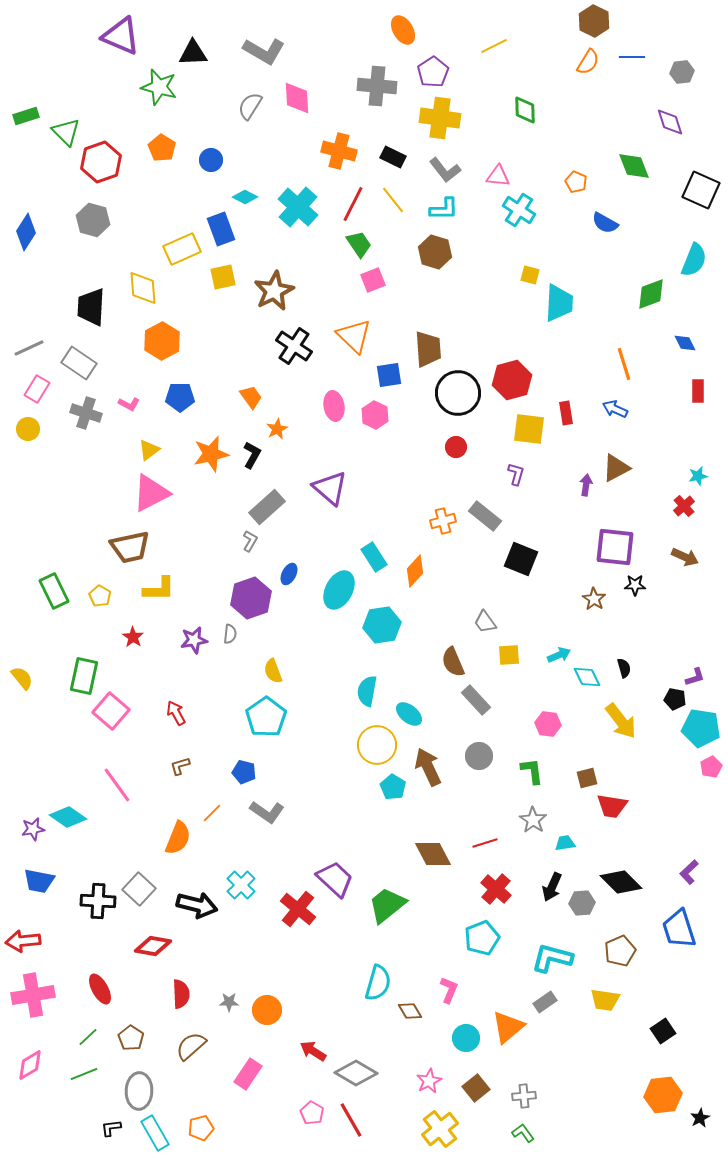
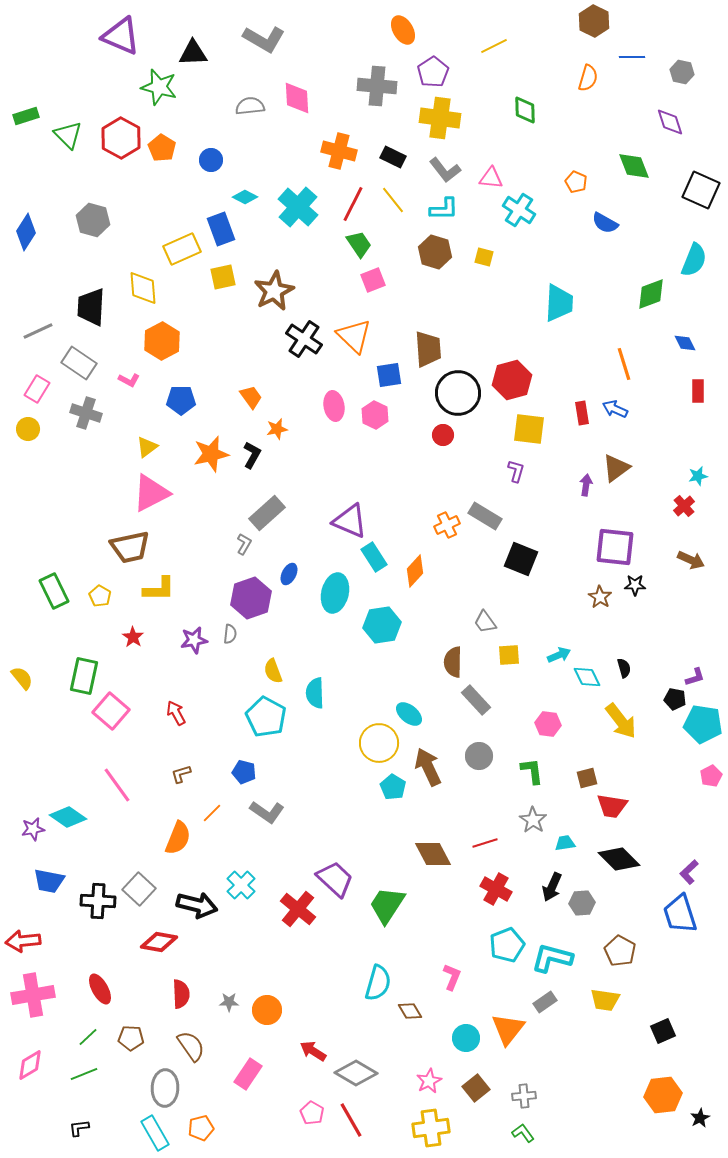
gray L-shape at (264, 51): moved 12 px up
orange semicircle at (588, 62): moved 16 px down; rotated 16 degrees counterclockwise
gray hexagon at (682, 72): rotated 20 degrees clockwise
gray semicircle at (250, 106): rotated 52 degrees clockwise
green triangle at (66, 132): moved 2 px right, 3 px down
red hexagon at (101, 162): moved 20 px right, 24 px up; rotated 12 degrees counterclockwise
pink triangle at (498, 176): moved 7 px left, 2 px down
yellow square at (530, 275): moved 46 px left, 18 px up
black cross at (294, 346): moved 10 px right, 7 px up
gray line at (29, 348): moved 9 px right, 17 px up
blue pentagon at (180, 397): moved 1 px right, 3 px down
pink L-shape at (129, 404): moved 24 px up
red rectangle at (566, 413): moved 16 px right
orange star at (277, 429): rotated 15 degrees clockwise
red circle at (456, 447): moved 13 px left, 12 px up
yellow triangle at (149, 450): moved 2 px left, 3 px up
brown triangle at (616, 468): rotated 8 degrees counterclockwise
purple L-shape at (516, 474): moved 3 px up
purple triangle at (330, 488): moved 20 px right, 33 px down; rotated 18 degrees counterclockwise
gray rectangle at (267, 507): moved 6 px down
gray rectangle at (485, 516): rotated 8 degrees counterclockwise
orange cross at (443, 521): moved 4 px right, 4 px down; rotated 10 degrees counterclockwise
gray L-shape at (250, 541): moved 6 px left, 3 px down
brown arrow at (685, 557): moved 6 px right, 3 px down
cyan ellipse at (339, 590): moved 4 px left, 3 px down; rotated 15 degrees counterclockwise
brown star at (594, 599): moved 6 px right, 2 px up
brown semicircle at (453, 662): rotated 24 degrees clockwise
cyan semicircle at (367, 691): moved 52 px left, 2 px down; rotated 12 degrees counterclockwise
cyan pentagon at (266, 717): rotated 9 degrees counterclockwise
cyan pentagon at (701, 728): moved 2 px right, 4 px up
yellow circle at (377, 745): moved 2 px right, 2 px up
brown L-shape at (180, 766): moved 1 px right, 8 px down
pink pentagon at (711, 767): moved 9 px down
blue trapezoid at (39, 881): moved 10 px right
black diamond at (621, 882): moved 2 px left, 23 px up
red cross at (496, 889): rotated 12 degrees counterclockwise
green trapezoid at (387, 905): rotated 18 degrees counterclockwise
blue trapezoid at (679, 929): moved 1 px right, 15 px up
cyan pentagon at (482, 938): moved 25 px right, 7 px down
red diamond at (153, 946): moved 6 px right, 4 px up
brown pentagon at (620, 951): rotated 20 degrees counterclockwise
pink L-shape at (449, 990): moved 3 px right, 13 px up
orange triangle at (508, 1027): moved 2 px down; rotated 12 degrees counterclockwise
black square at (663, 1031): rotated 10 degrees clockwise
brown pentagon at (131, 1038): rotated 30 degrees counterclockwise
brown semicircle at (191, 1046): rotated 96 degrees clockwise
gray ellipse at (139, 1091): moved 26 px right, 3 px up
black L-shape at (111, 1128): moved 32 px left
yellow cross at (440, 1129): moved 9 px left, 1 px up; rotated 30 degrees clockwise
